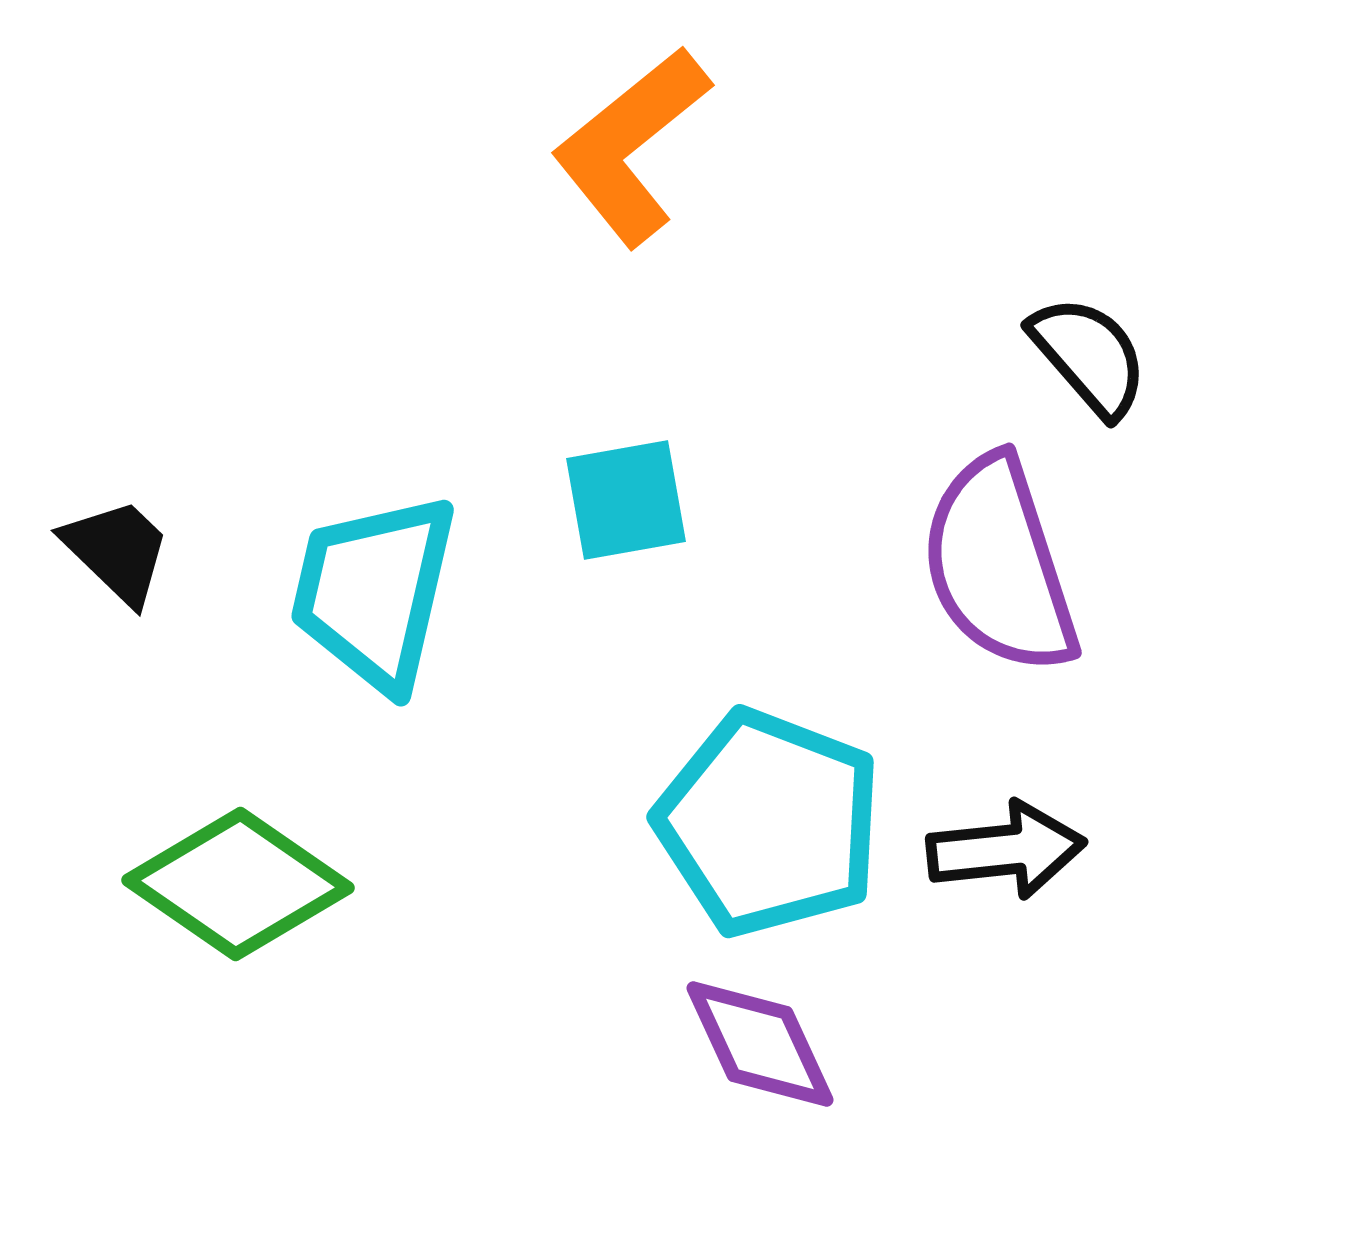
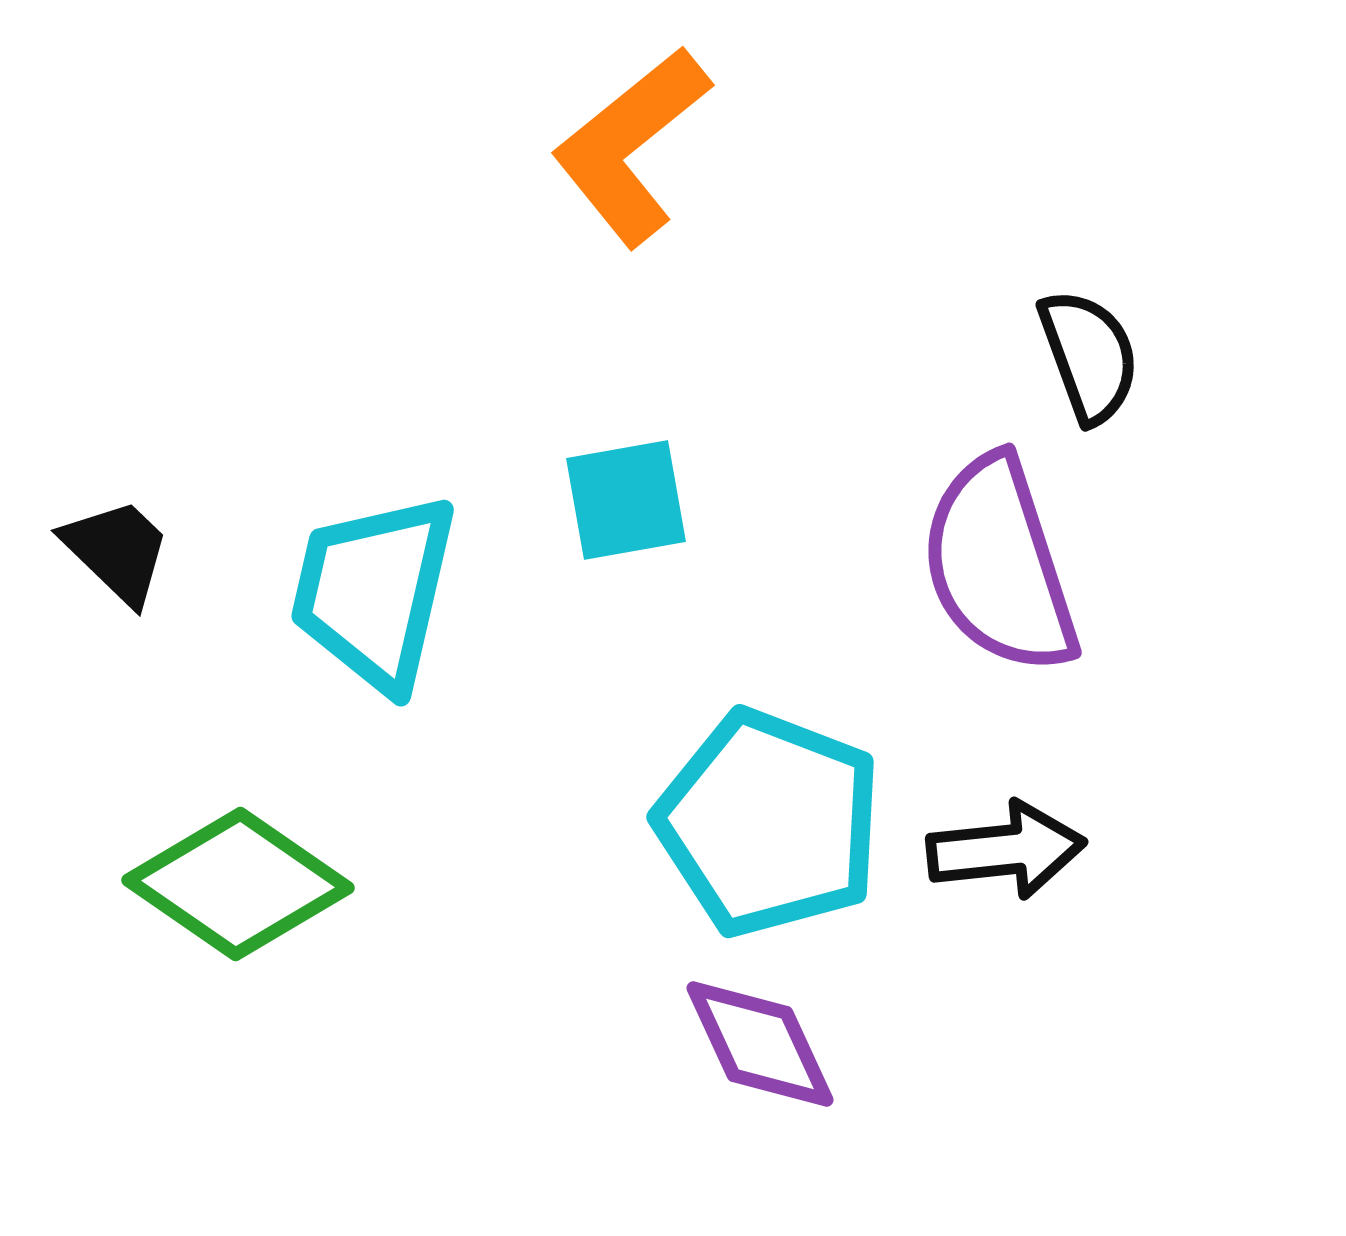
black semicircle: rotated 21 degrees clockwise
